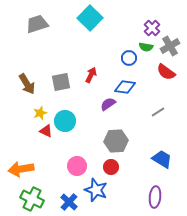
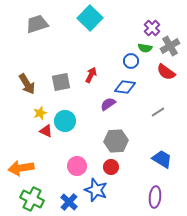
green semicircle: moved 1 px left, 1 px down
blue circle: moved 2 px right, 3 px down
orange arrow: moved 1 px up
